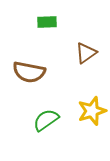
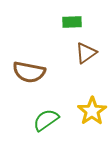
green rectangle: moved 25 px right
yellow star: rotated 16 degrees counterclockwise
